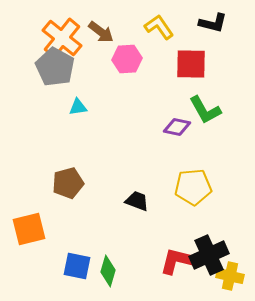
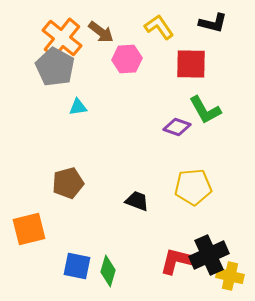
purple diamond: rotated 8 degrees clockwise
